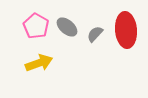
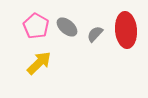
yellow arrow: rotated 24 degrees counterclockwise
